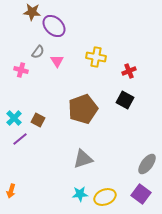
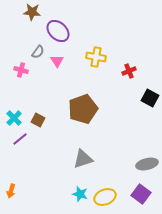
purple ellipse: moved 4 px right, 5 px down
black square: moved 25 px right, 2 px up
gray ellipse: rotated 40 degrees clockwise
cyan star: rotated 21 degrees clockwise
